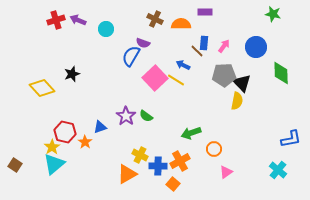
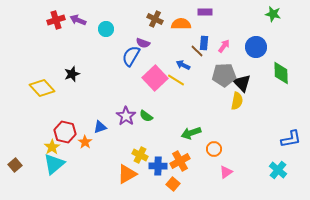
brown square: rotated 16 degrees clockwise
